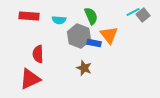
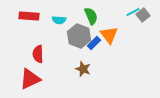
blue rectangle: rotated 56 degrees counterclockwise
brown star: moved 1 px left, 1 px down
